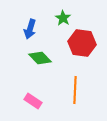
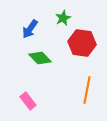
green star: rotated 14 degrees clockwise
blue arrow: rotated 18 degrees clockwise
orange line: moved 12 px right; rotated 8 degrees clockwise
pink rectangle: moved 5 px left; rotated 18 degrees clockwise
